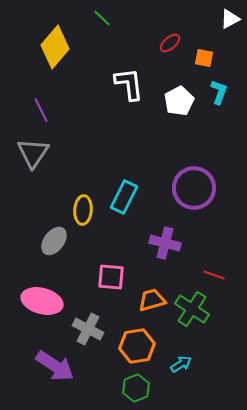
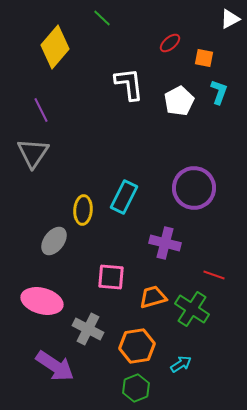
orange trapezoid: moved 1 px right, 3 px up
